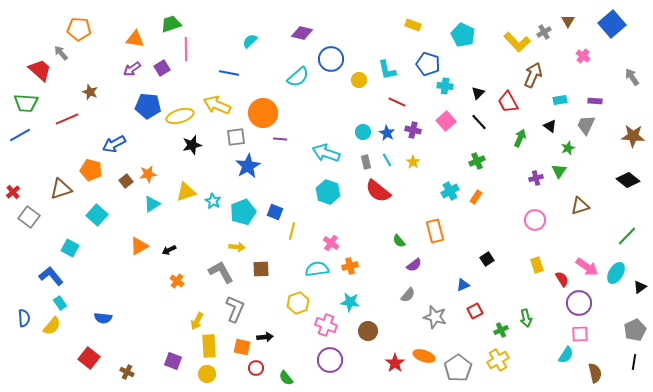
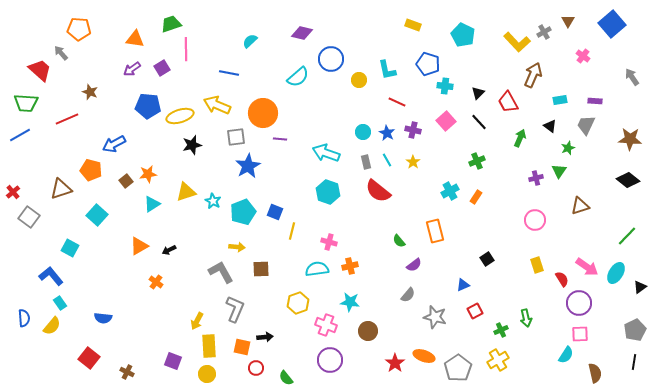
brown star at (633, 136): moved 3 px left, 3 px down
pink cross at (331, 243): moved 2 px left, 1 px up; rotated 21 degrees counterclockwise
orange cross at (177, 281): moved 21 px left, 1 px down
